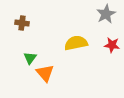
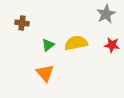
green triangle: moved 18 px right, 13 px up; rotated 16 degrees clockwise
